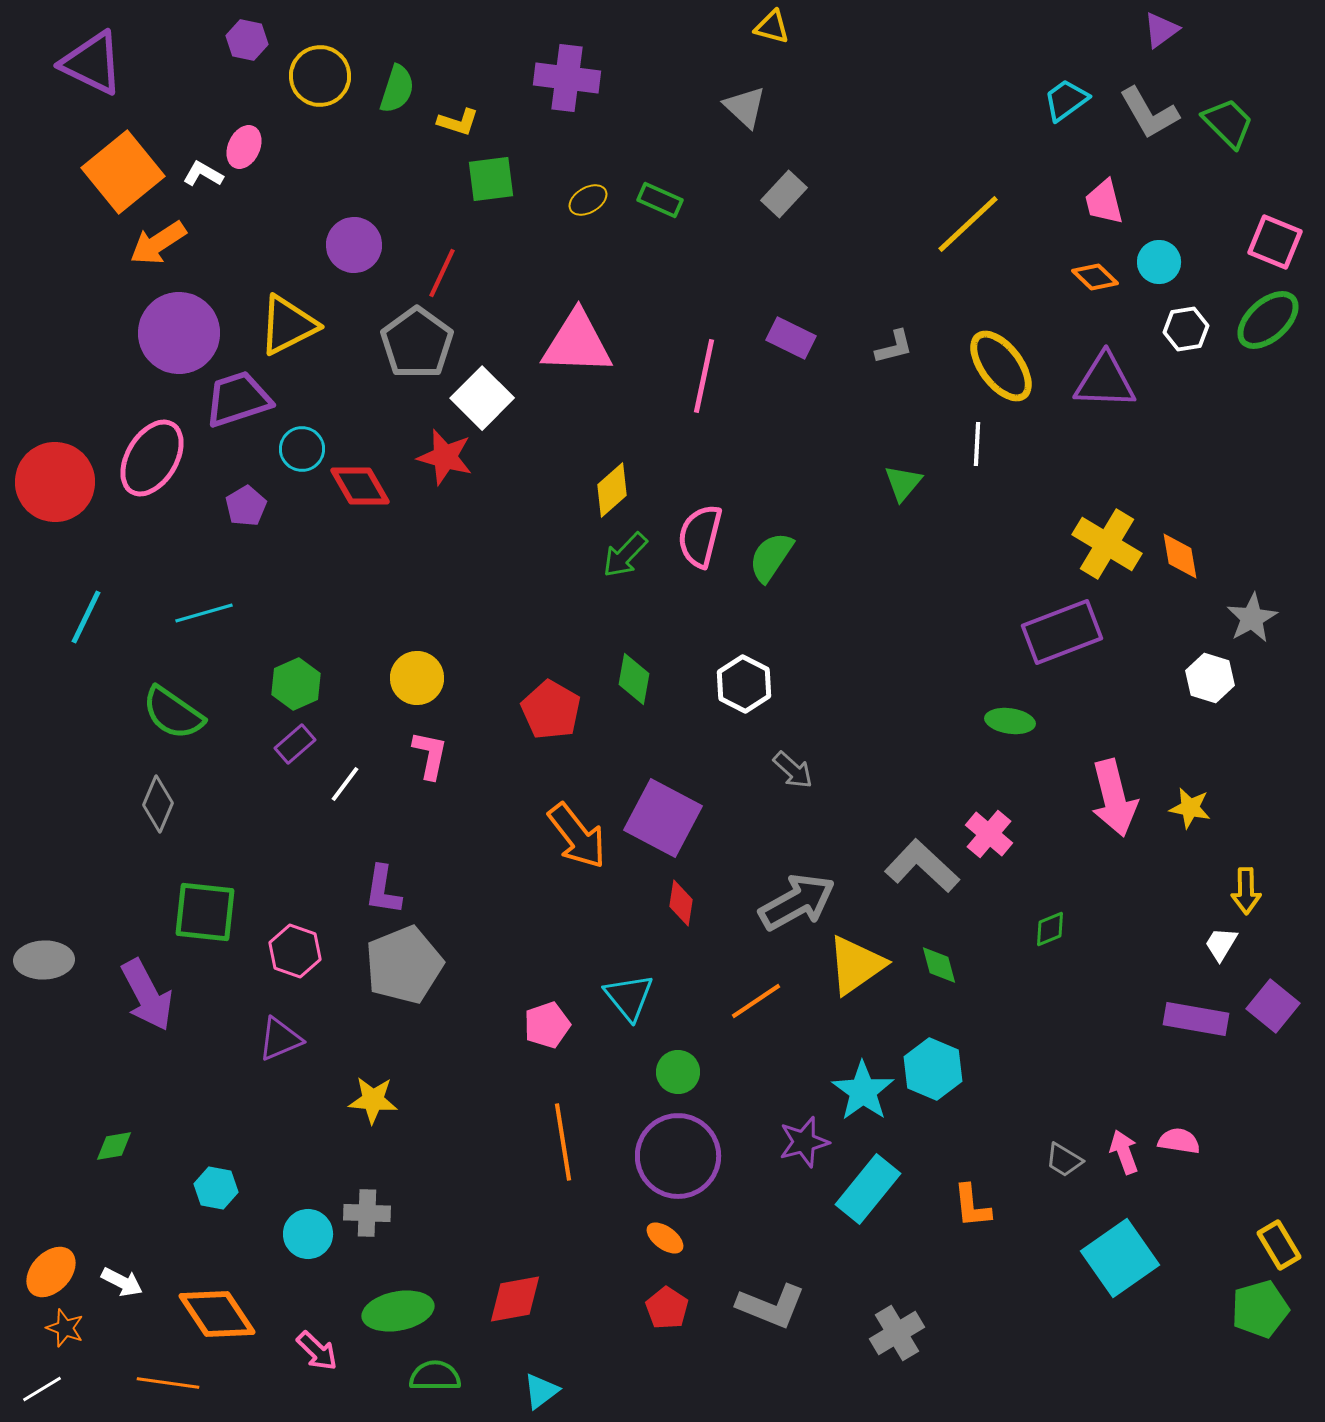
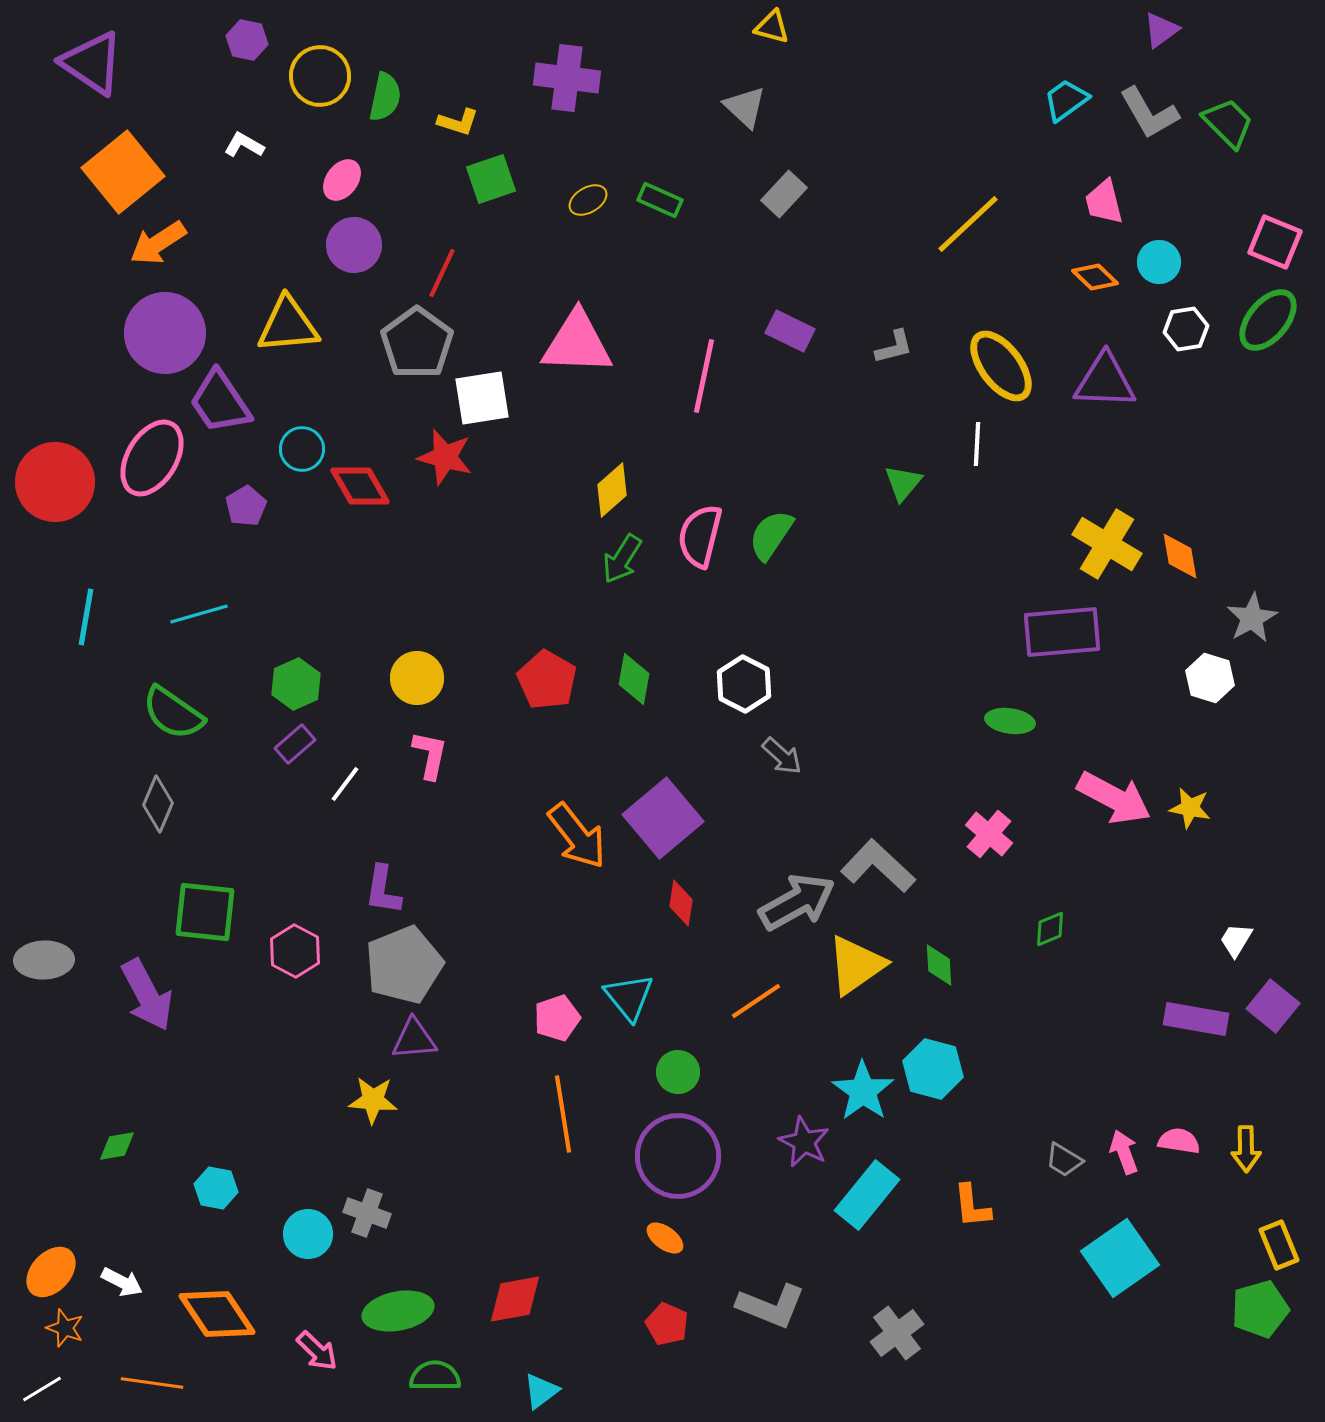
purple triangle at (92, 63): rotated 8 degrees clockwise
green semicircle at (397, 89): moved 12 px left, 8 px down; rotated 6 degrees counterclockwise
pink ellipse at (244, 147): moved 98 px right, 33 px down; rotated 12 degrees clockwise
white L-shape at (203, 174): moved 41 px right, 29 px up
green square at (491, 179): rotated 12 degrees counterclockwise
green ellipse at (1268, 320): rotated 8 degrees counterclockwise
yellow triangle at (288, 325): rotated 22 degrees clockwise
purple circle at (179, 333): moved 14 px left
purple rectangle at (791, 338): moved 1 px left, 7 px up
white square at (482, 398): rotated 36 degrees clockwise
purple trapezoid at (238, 399): moved 18 px left, 3 px down; rotated 106 degrees counterclockwise
green arrow at (625, 555): moved 3 px left, 4 px down; rotated 12 degrees counterclockwise
green semicircle at (771, 557): moved 22 px up
cyan line at (204, 613): moved 5 px left, 1 px down
cyan line at (86, 617): rotated 16 degrees counterclockwise
purple rectangle at (1062, 632): rotated 16 degrees clockwise
red pentagon at (551, 710): moved 4 px left, 30 px up
gray arrow at (793, 770): moved 11 px left, 14 px up
pink arrow at (1114, 798): rotated 48 degrees counterclockwise
purple square at (663, 818): rotated 22 degrees clockwise
gray L-shape at (922, 866): moved 44 px left
yellow arrow at (1246, 891): moved 258 px down
white trapezoid at (1221, 944): moved 15 px right, 4 px up
pink hexagon at (295, 951): rotated 9 degrees clockwise
green diamond at (939, 965): rotated 12 degrees clockwise
pink pentagon at (547, 1025): moved 10 px right, 7 px up
purple triangle at (280, 1039): moved 134 px right; rotated 18 degrees clockwise
cyan hexagon at (933, 1069): rotated 8 degrees counterclockwise
orange line at (563, 1142): moved 28 px up
purple star at (804, 1142): rotated 30 degrees counterclockwise
green diamond at (114, 1146): moved 3 px right
cyan rectangle at (868, 1189): moved 1 px left, 6 px down
gray cross at (367, 1213): rotated 18 degrees clockwise
yellow rectangle at (1279, 1245): rotated 9 degrees clockwise
red pentagon at (667, 1308): moved 16 px down; rotated 9 degrees counterclockwise
gray cross at (897, 1333): rotated 6 degrees counterclockwise
orange line at (168, 1383): moved 16 px left
